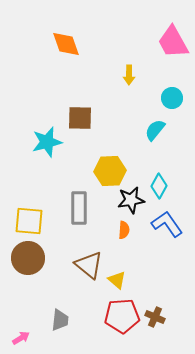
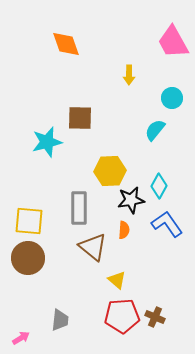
brown triangle: moved 4 px right, 18 px up
